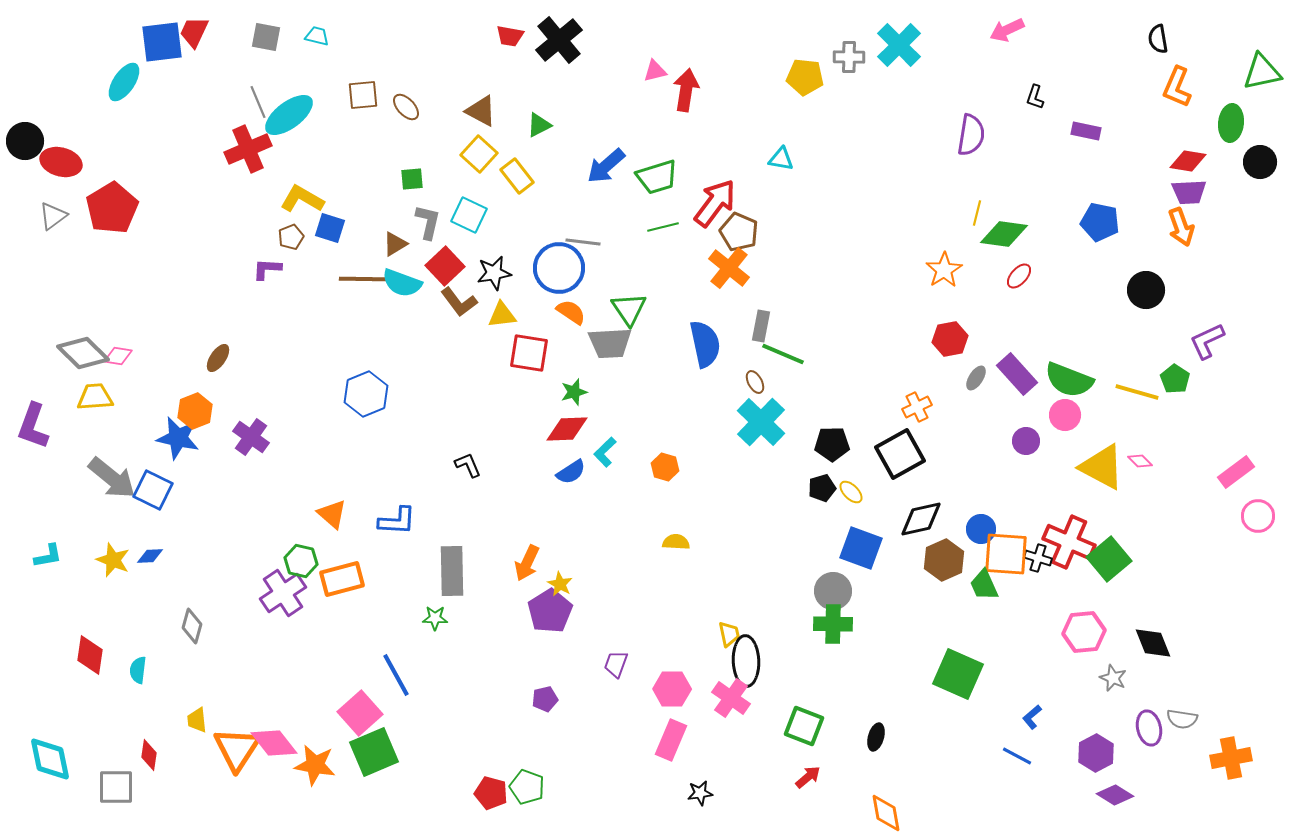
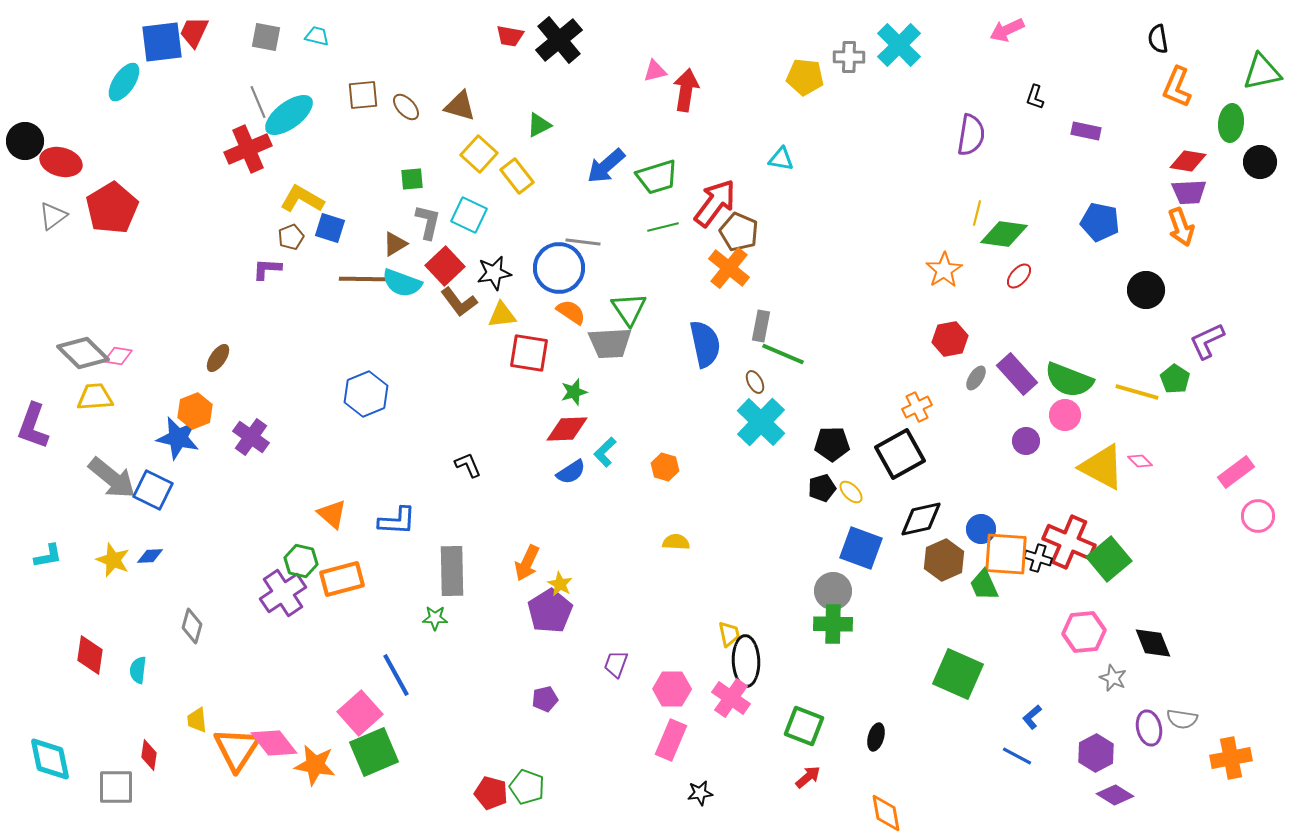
brown triangle at (481, 111): moved 21 px left, 5 px up; rotated 12 degrees counterclockwise
